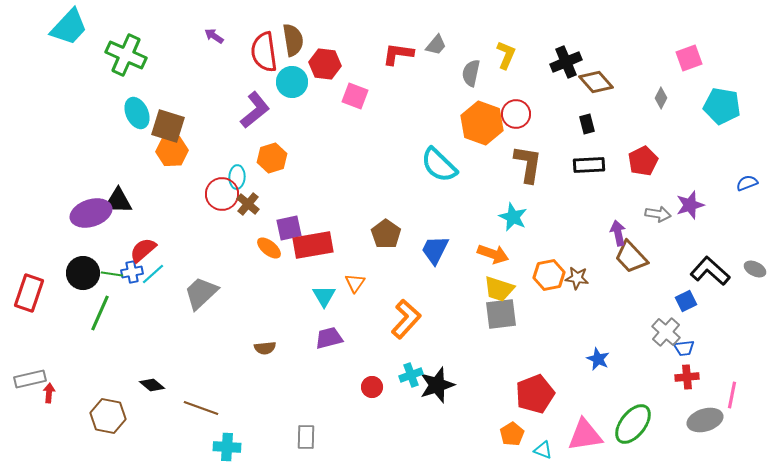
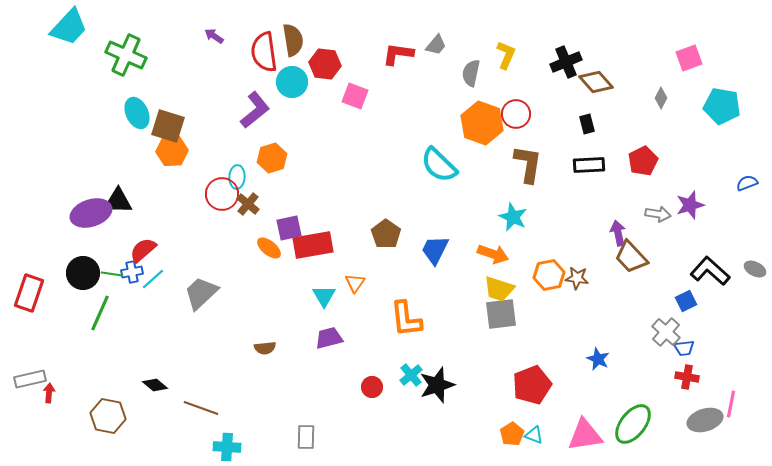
cyan line at (153, 274): moved 5 px down
orange L-shape at (406, 319): rotated 132 degrees clockwise
cyan cross at (411, 375): rotated 20 degrees counterclockwise
red cross at (687, 377): rotated 15 degrees clockwise
black diamond at (152, 385): moved 3 px right
red pentagon at (535, 394): moved 3 px left, 9 px up
pink line at (732, 395): moved 1 px left, 9 px down
cyan triangle at (543, 450): moved 9 px left, 15 px up
